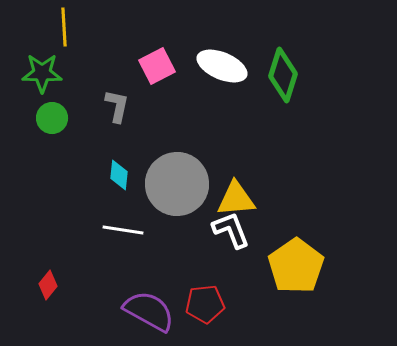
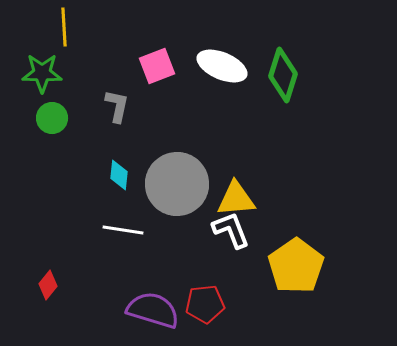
pink square: rotated 6 degrees clockwise
purple semicircle: moved 4 px right, 1 px up; rotated 12 degrees counterclockwise
